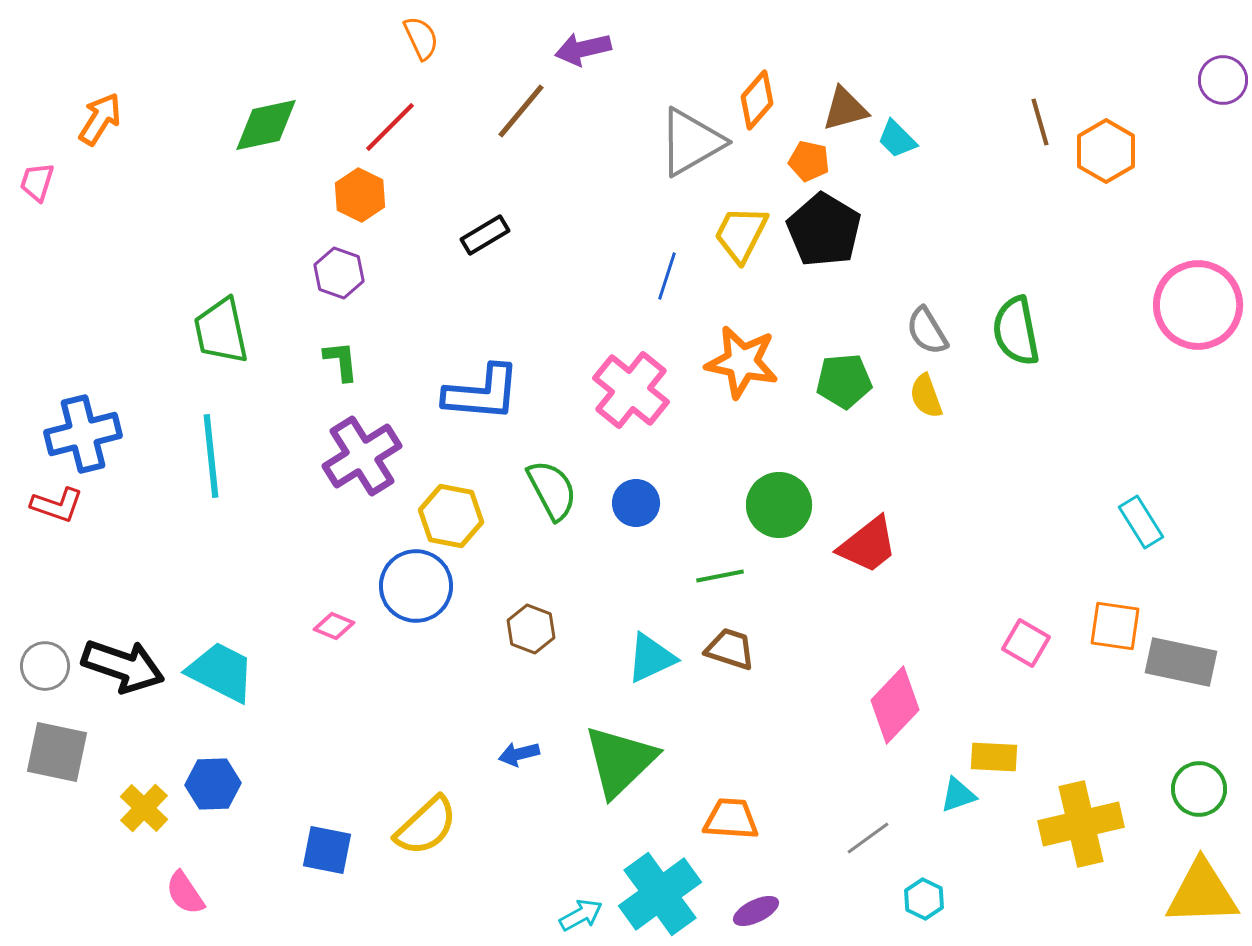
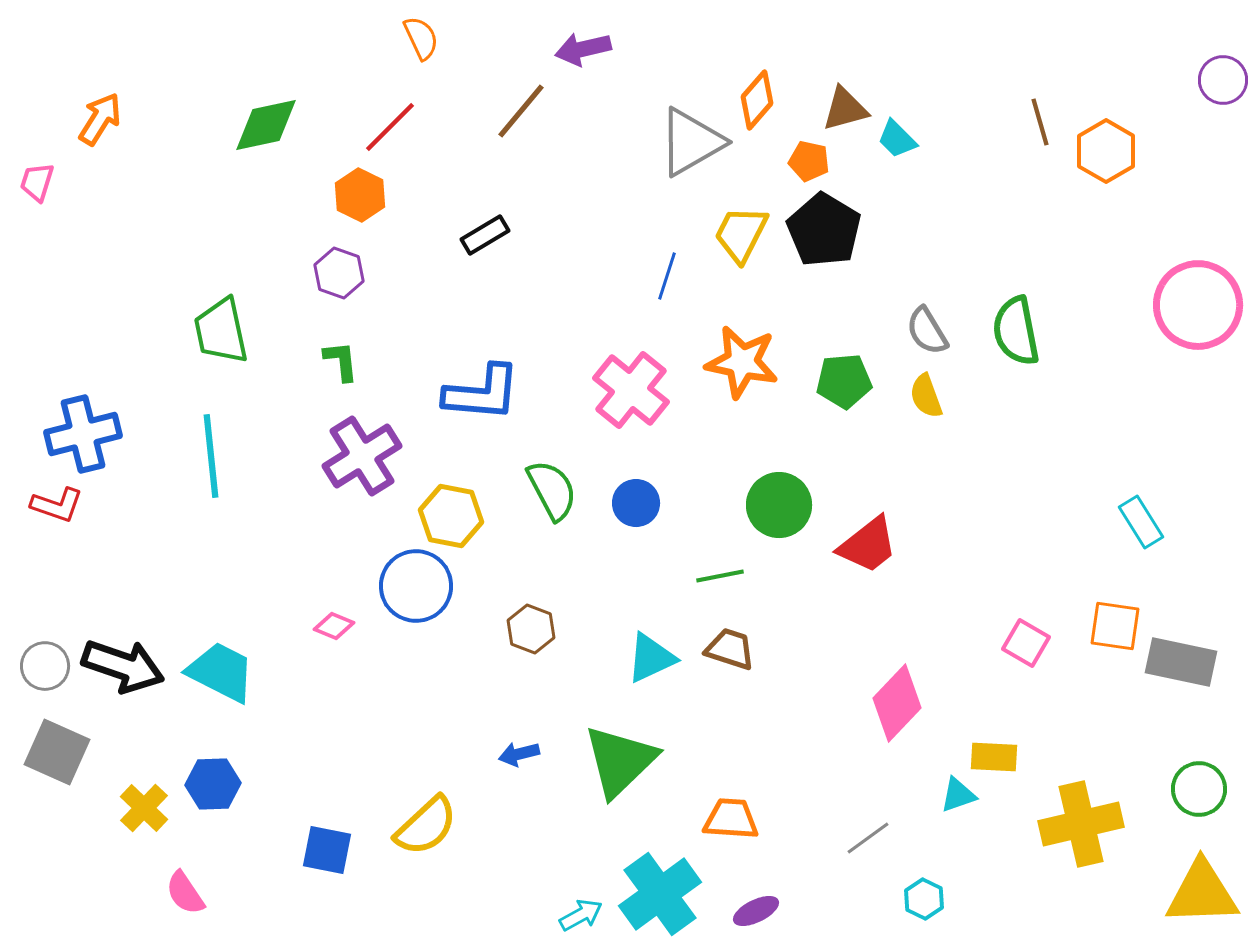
pink diamond at (895, 705): moved 2 px right, 2 px up
gray square at (57, 752): rotated 12 degrees clockwise
